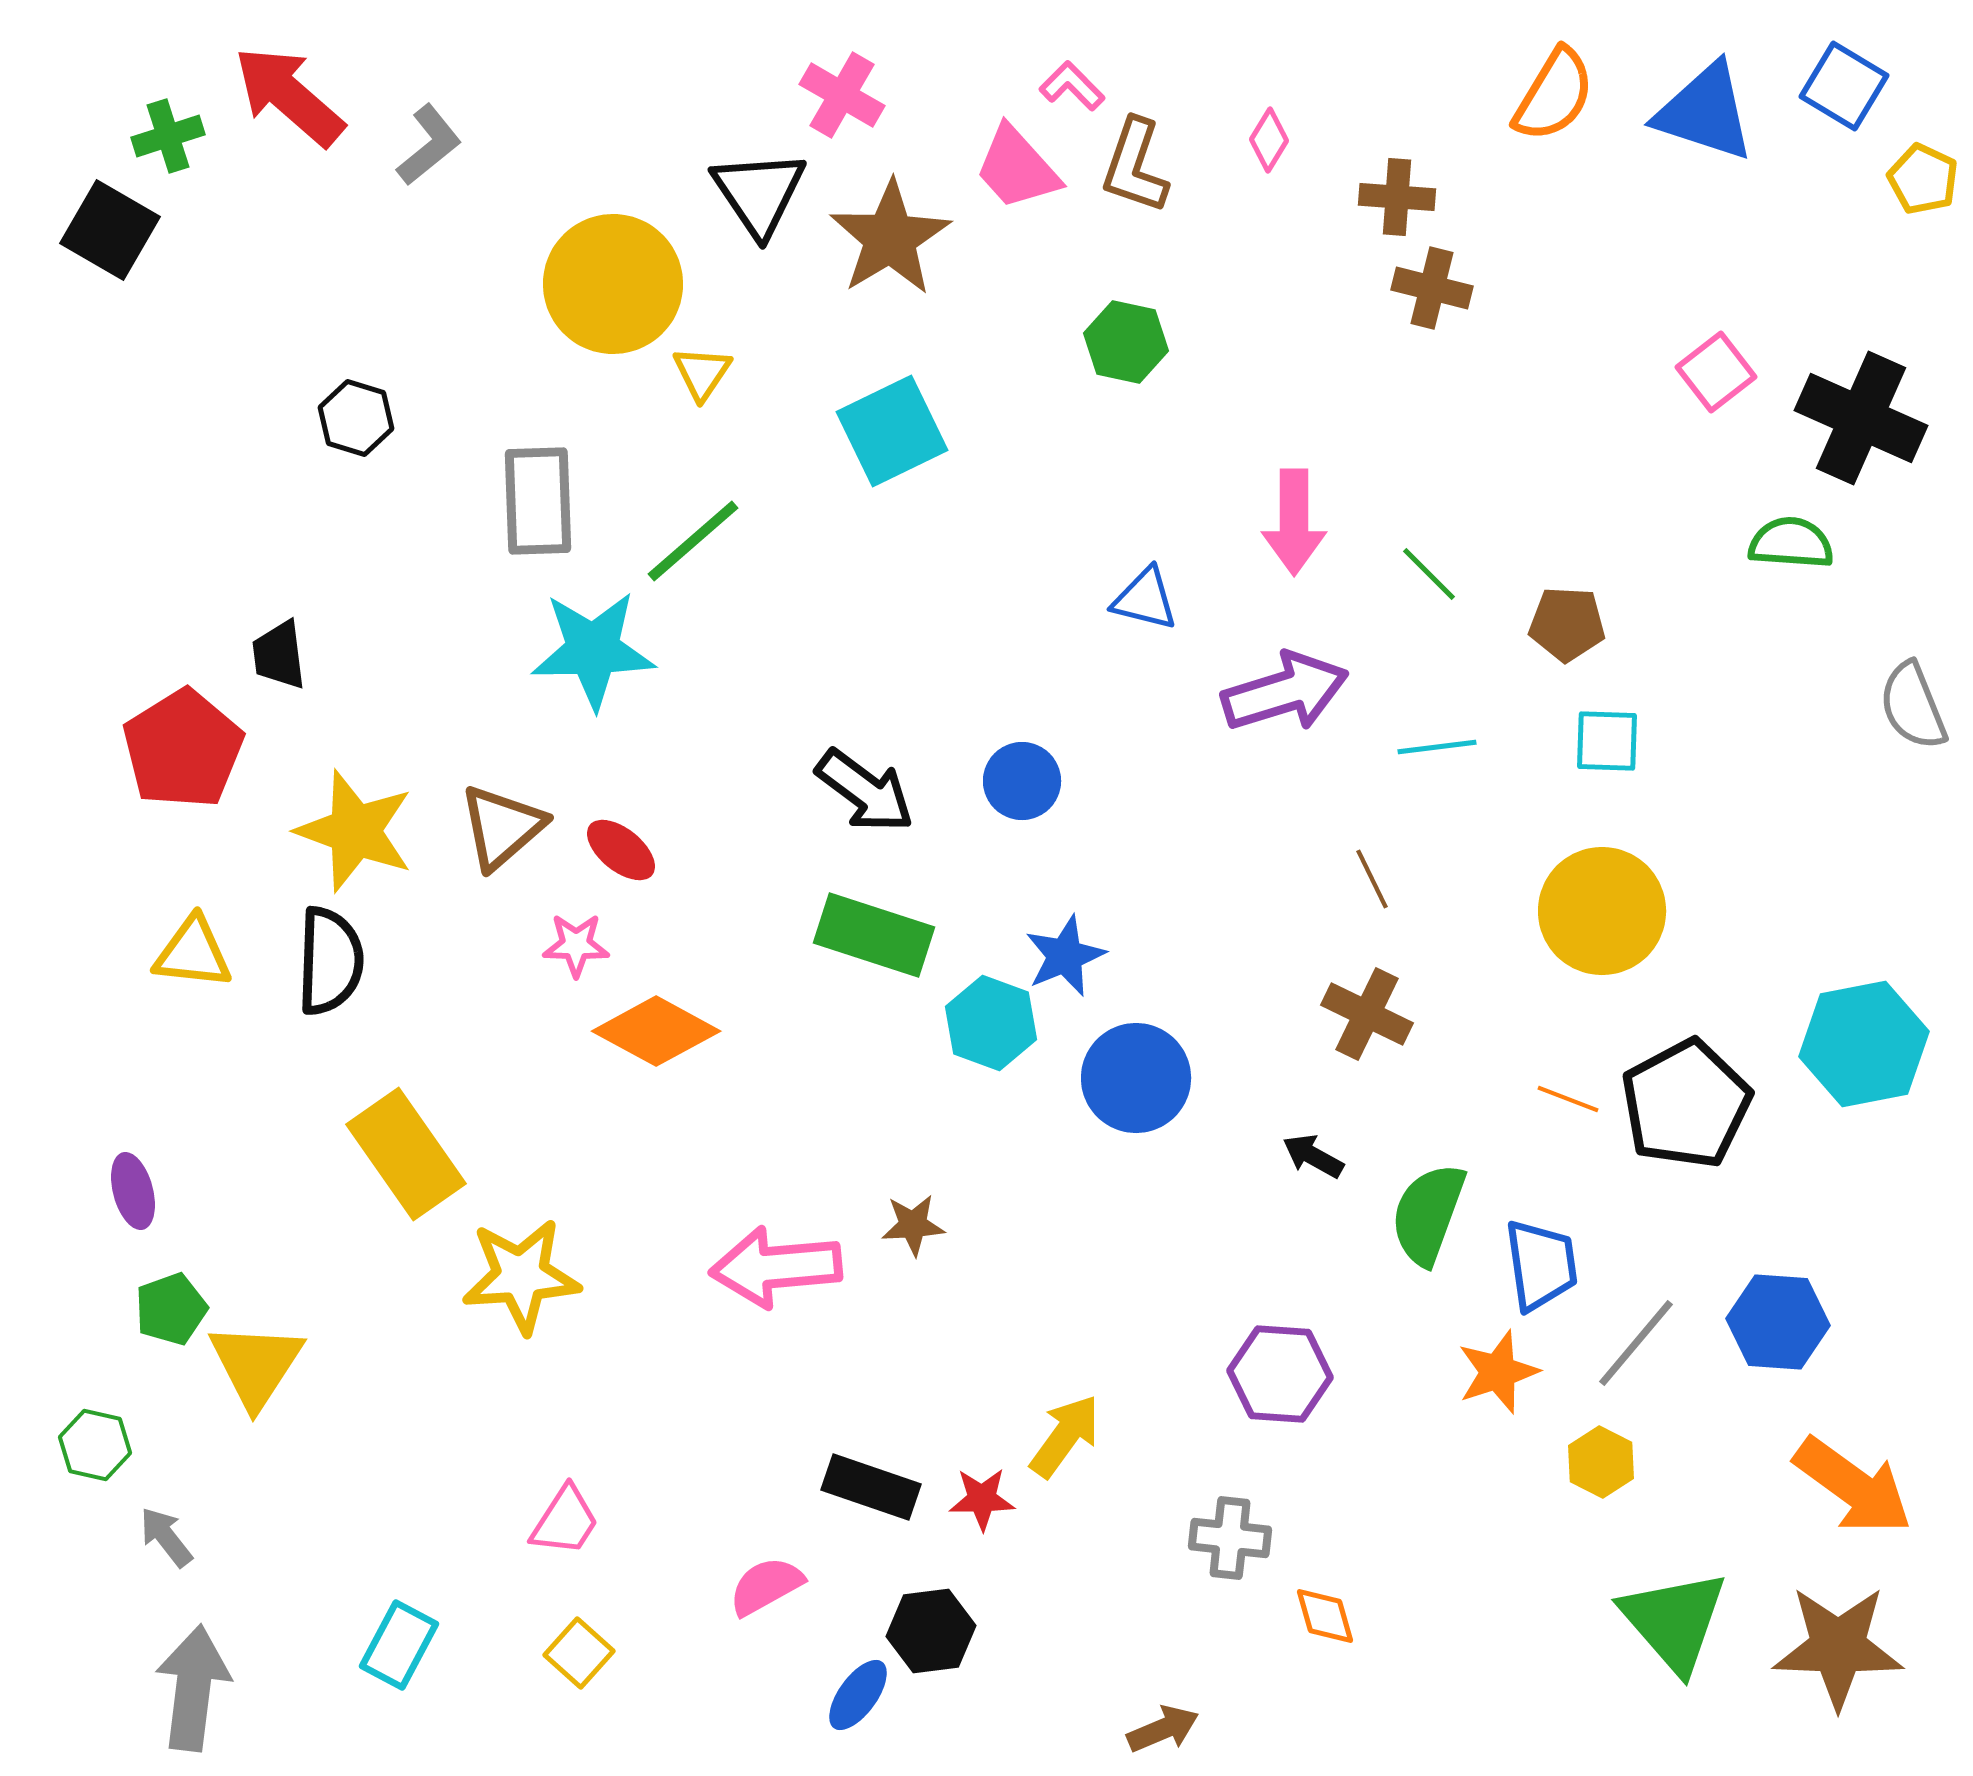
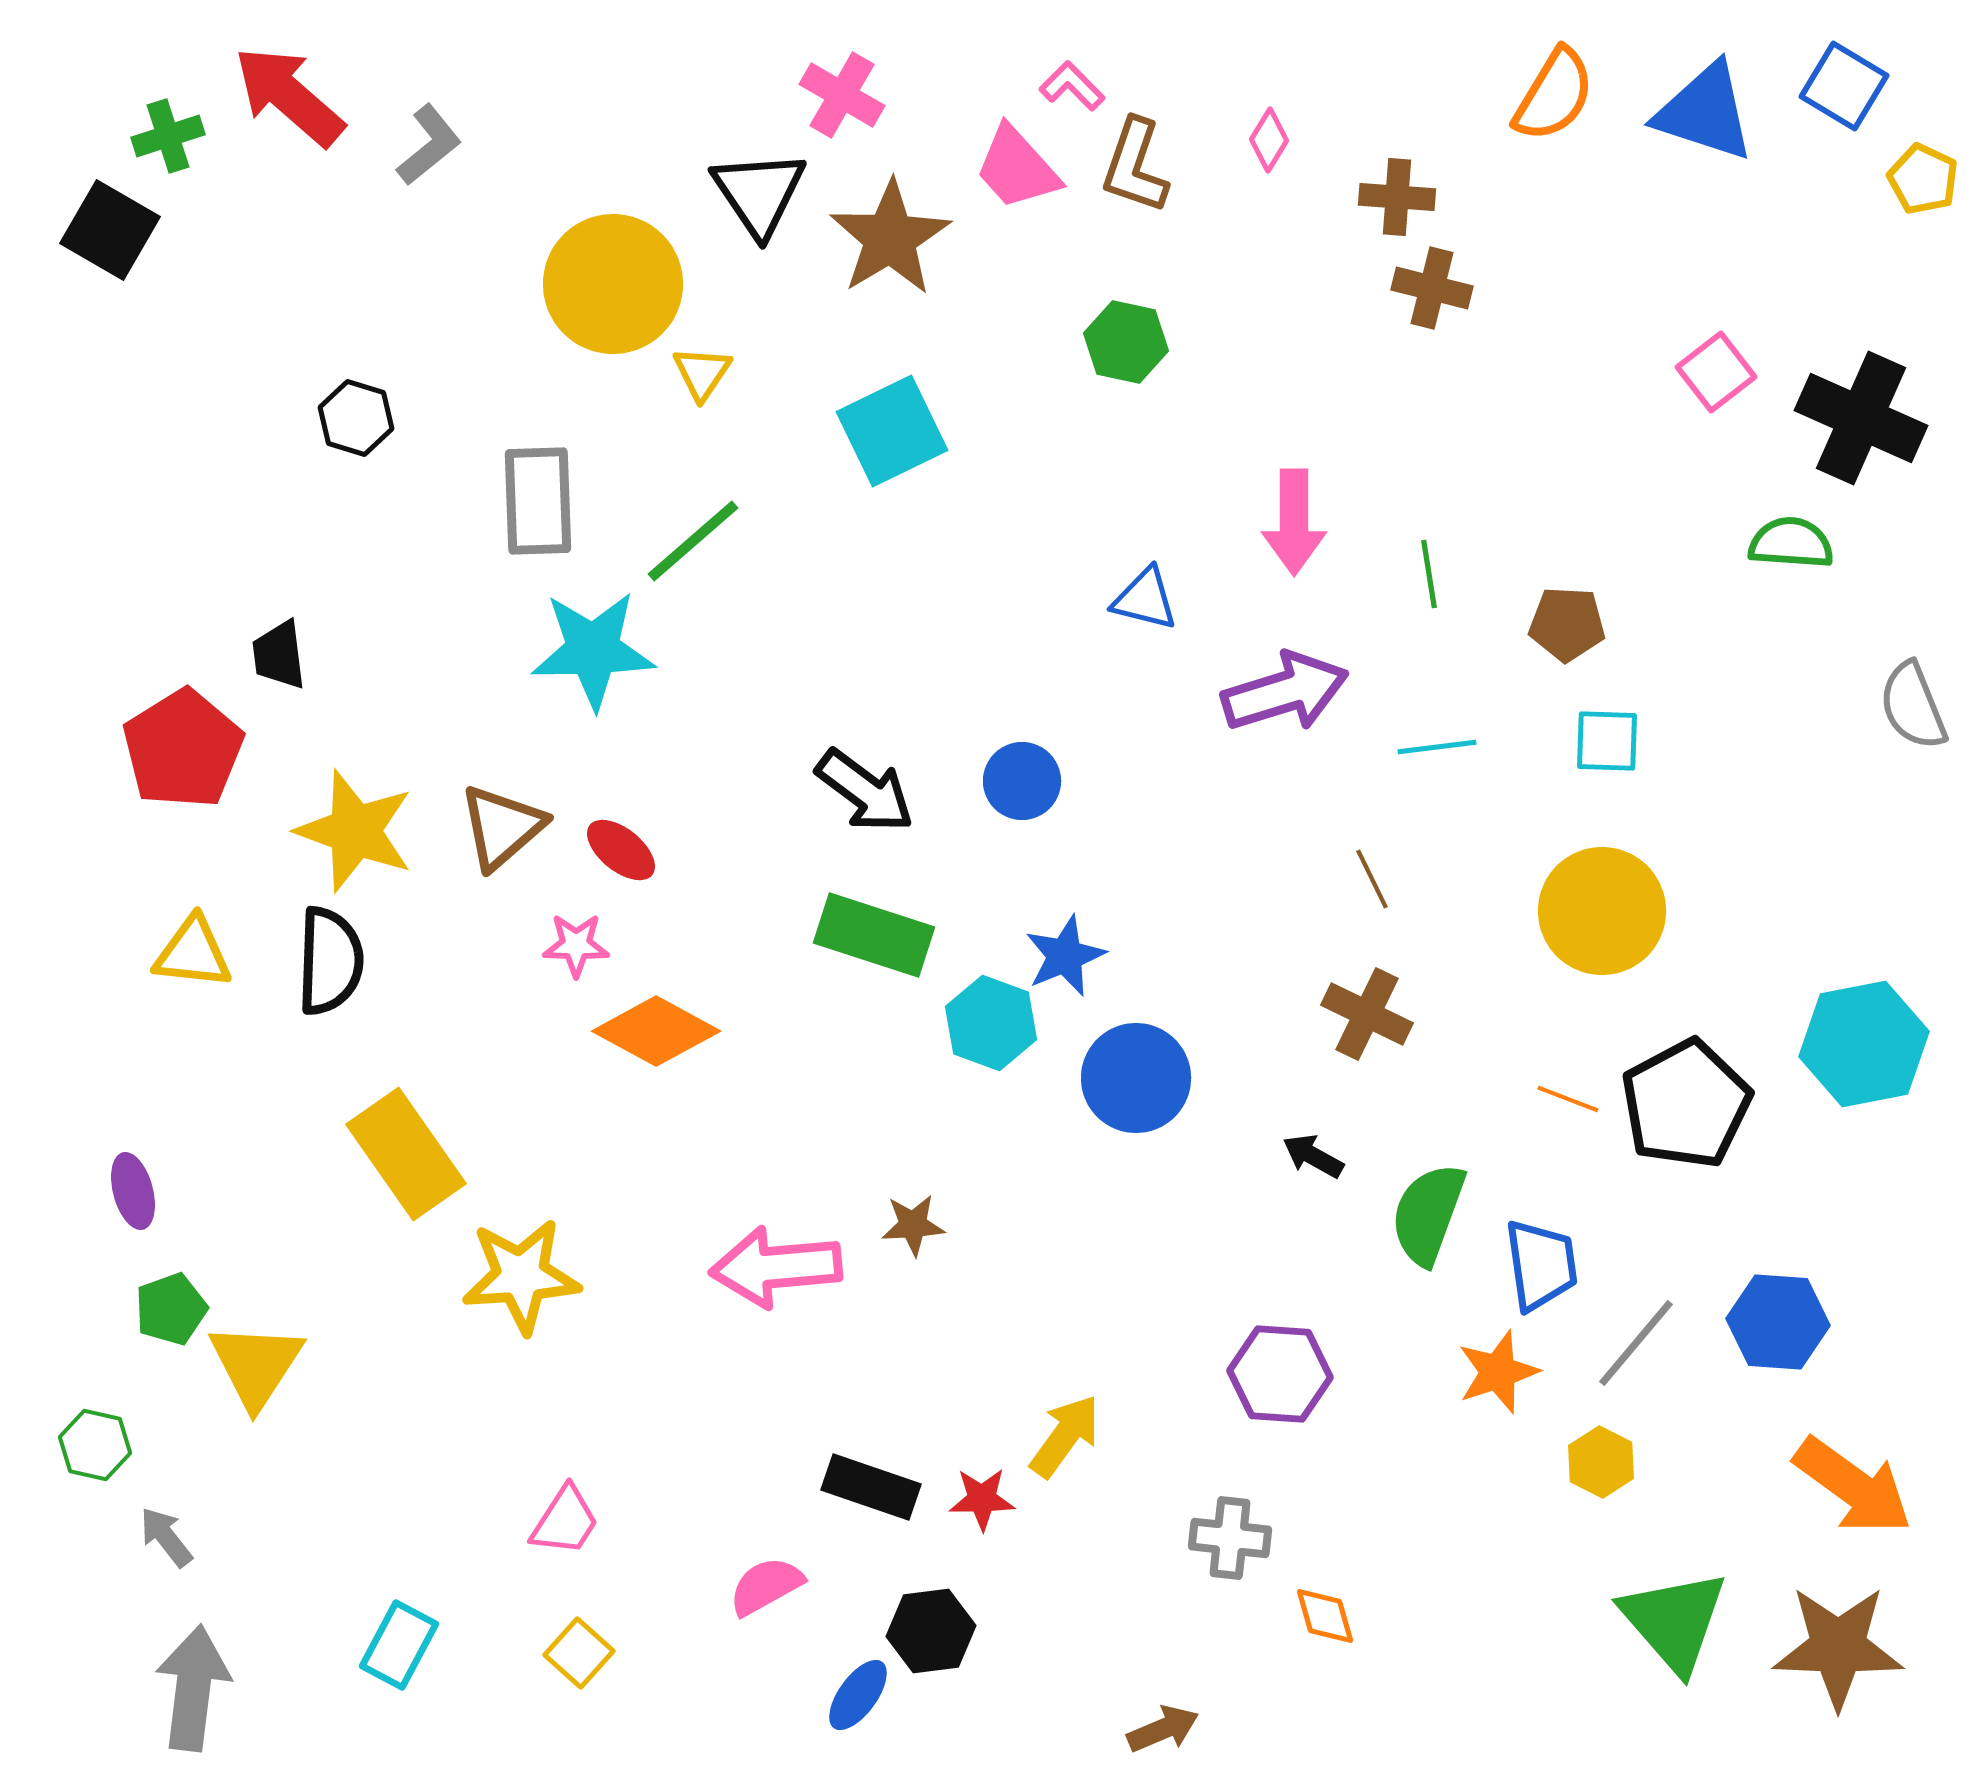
green line at (1429, 574): rotated 36 degrees clockwise
